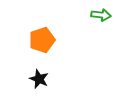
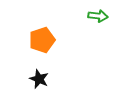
green arrow: moved 3 px left, 1 px down
